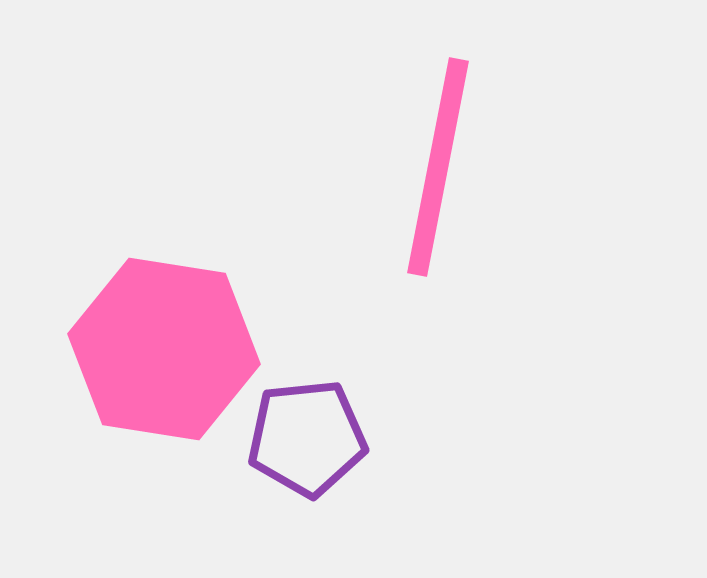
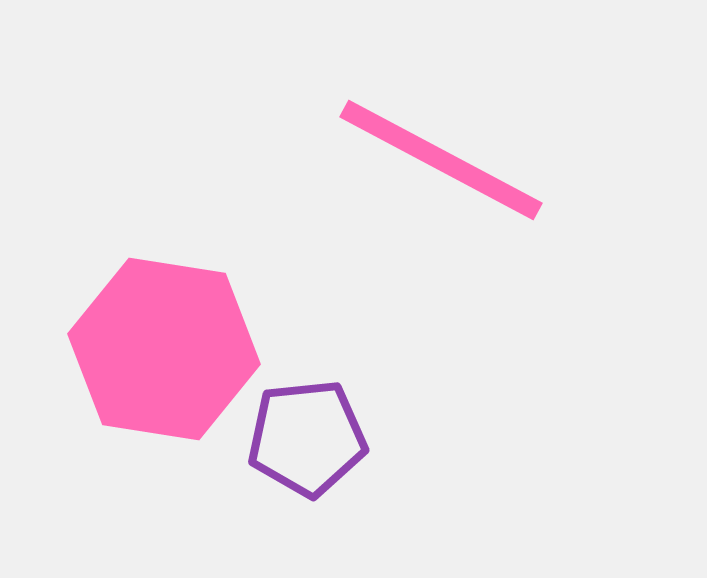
pink line: moved 3 px right, 7 px up; rotated 73 degrees counterclockwise
